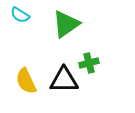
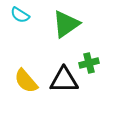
yellow semicircle: rotated 16 degrees counterclockwise
